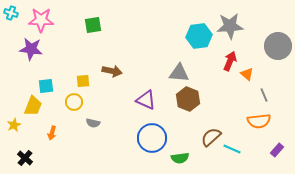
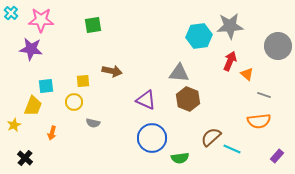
cyan cross: rotated 24 degrees clockwise
gray line: rotated 48 degrees counterclockwise
purple rectangle: moved 6 px down
